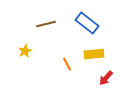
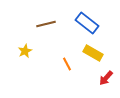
yellow rectangle: moved 1 px left, 1 px up; rotated 36 degrees clockwise
